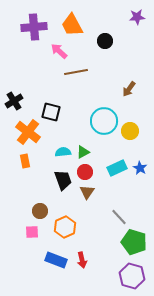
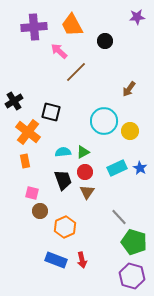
brown line: rotated 35 degrees counterclockwise
pink square: moved 39 px up; rotated 16 degrees clockwise
